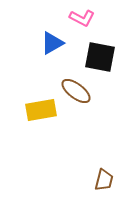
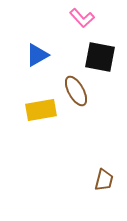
pink L-shape: rotated 20 degrees clockwise
blue triangle: moved 15 px left, 12 px down
brown ellipse: rotated 24 degrees clockwise
